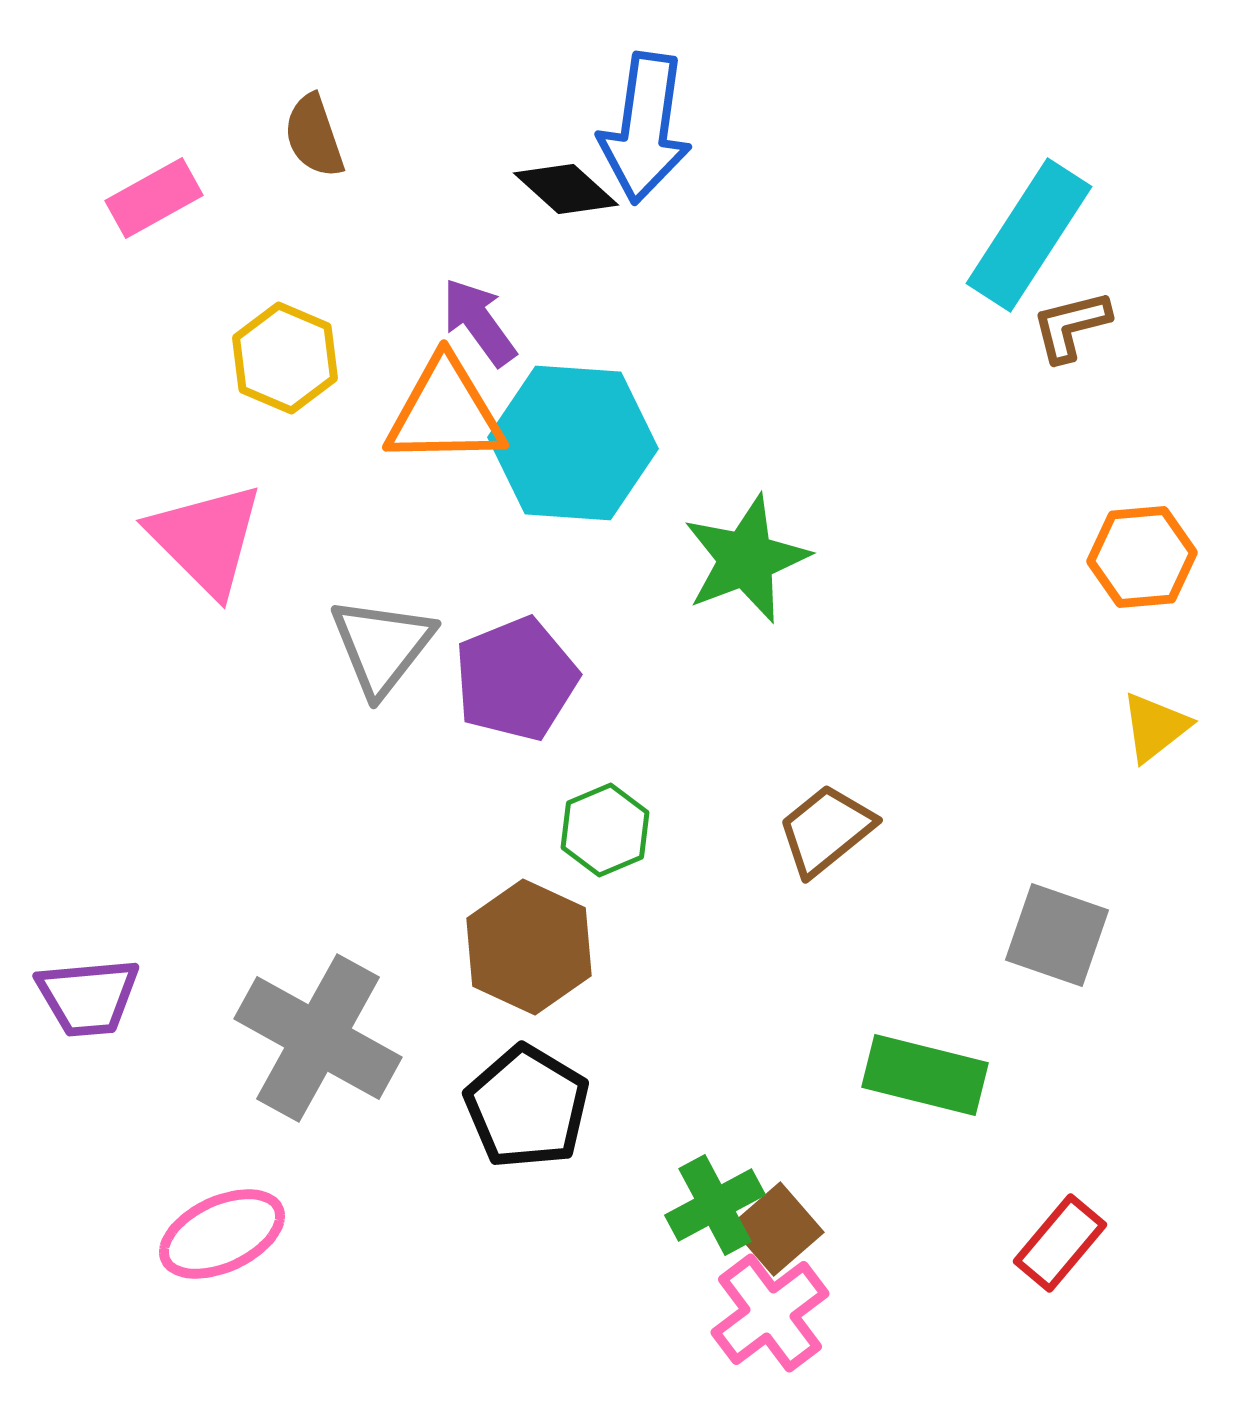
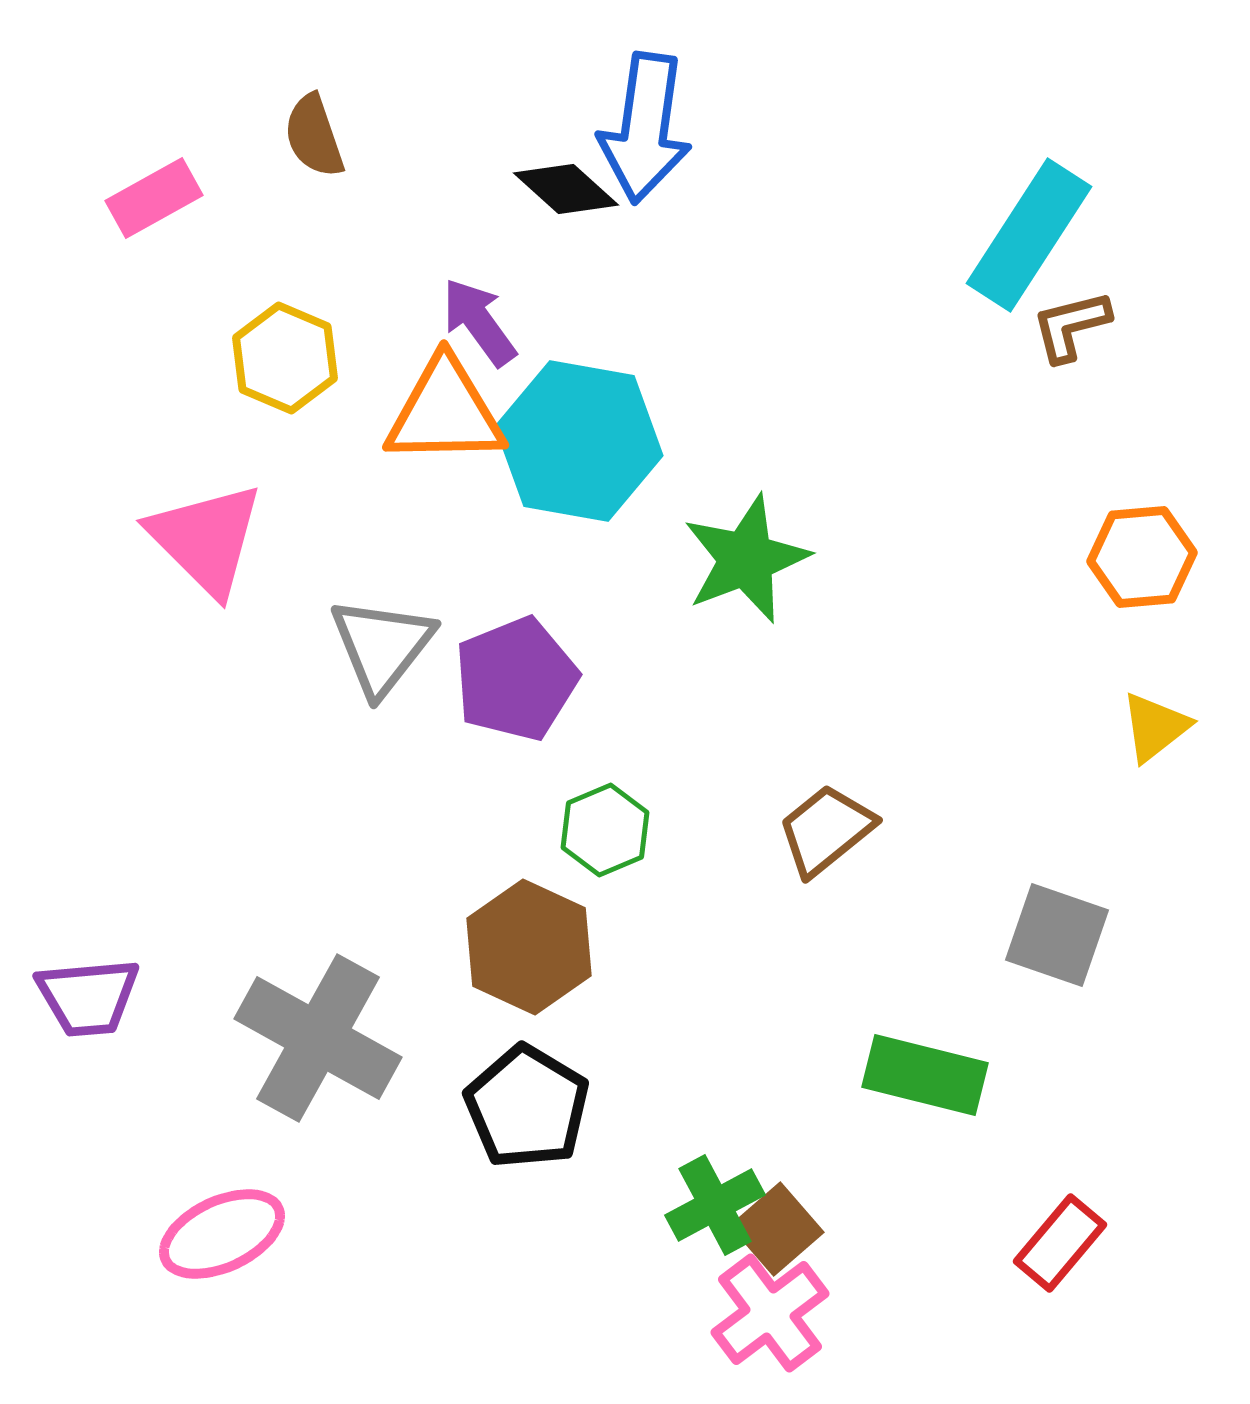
cyan hexagon: moved 6 px right, 2 px up; rotated 6 degrees clockwise
